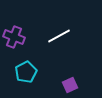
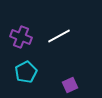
purple cross: moved 7 px right
